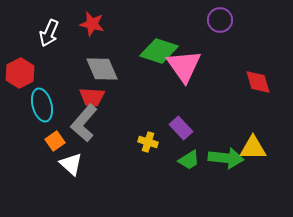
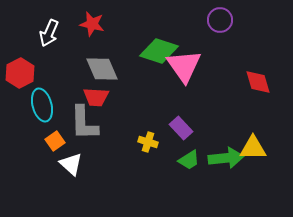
red trapezoid: moved 4 px right
gray L-shape: rotated 42 degrees counterclockwise
green arrow: rotated 12 degrees counterclockwise
